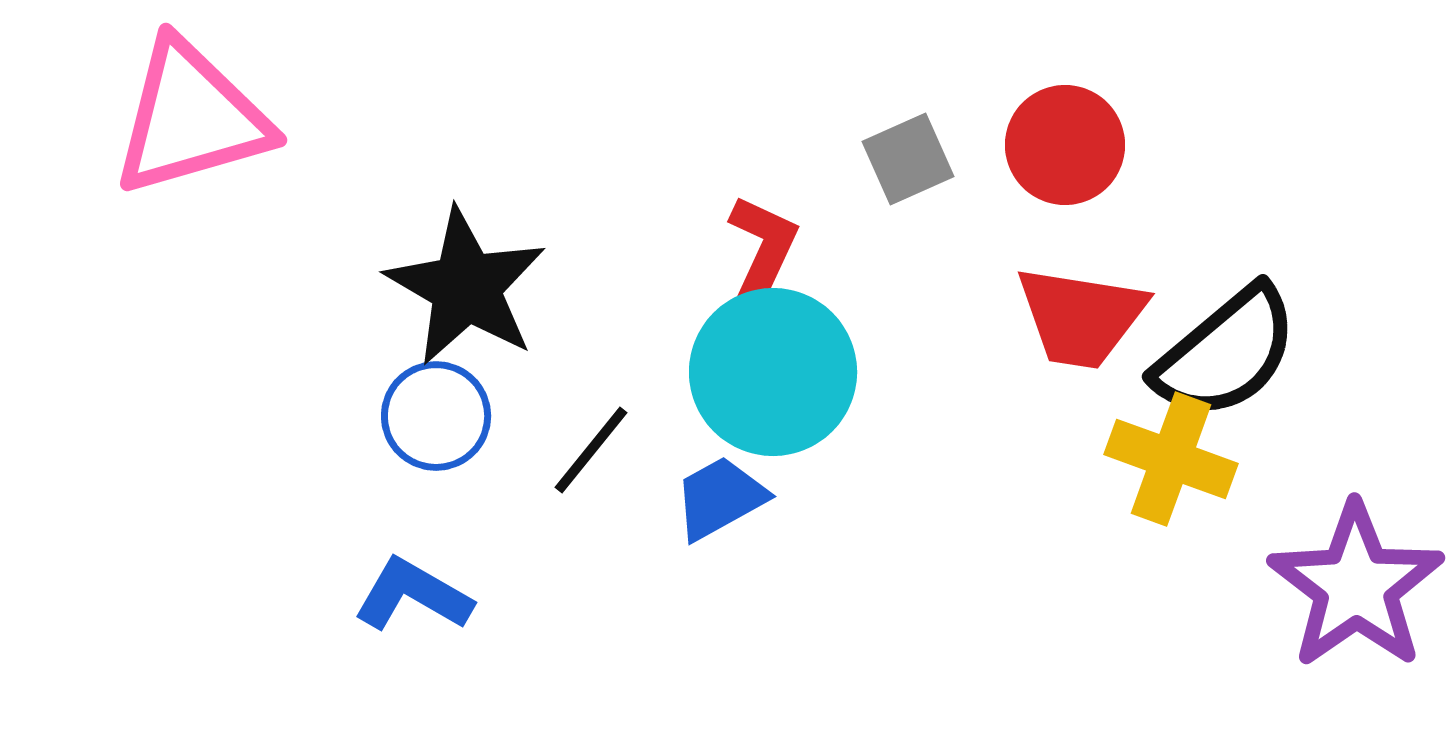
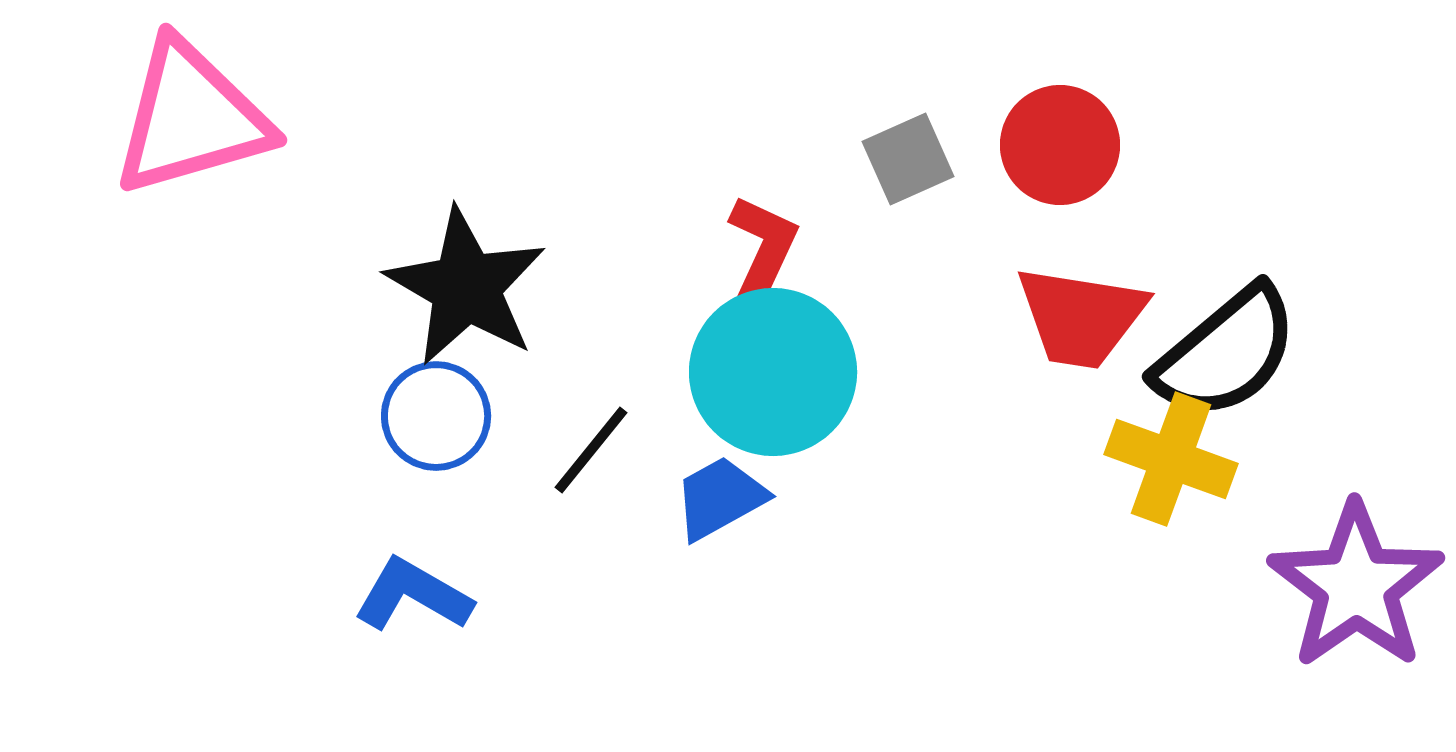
red circle: moved 5 px left
